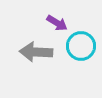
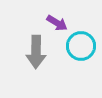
gray arrow: rotated 92 degrees counterclockwise
